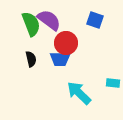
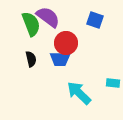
purple semicircle: moved 1 px left, 3 px up
